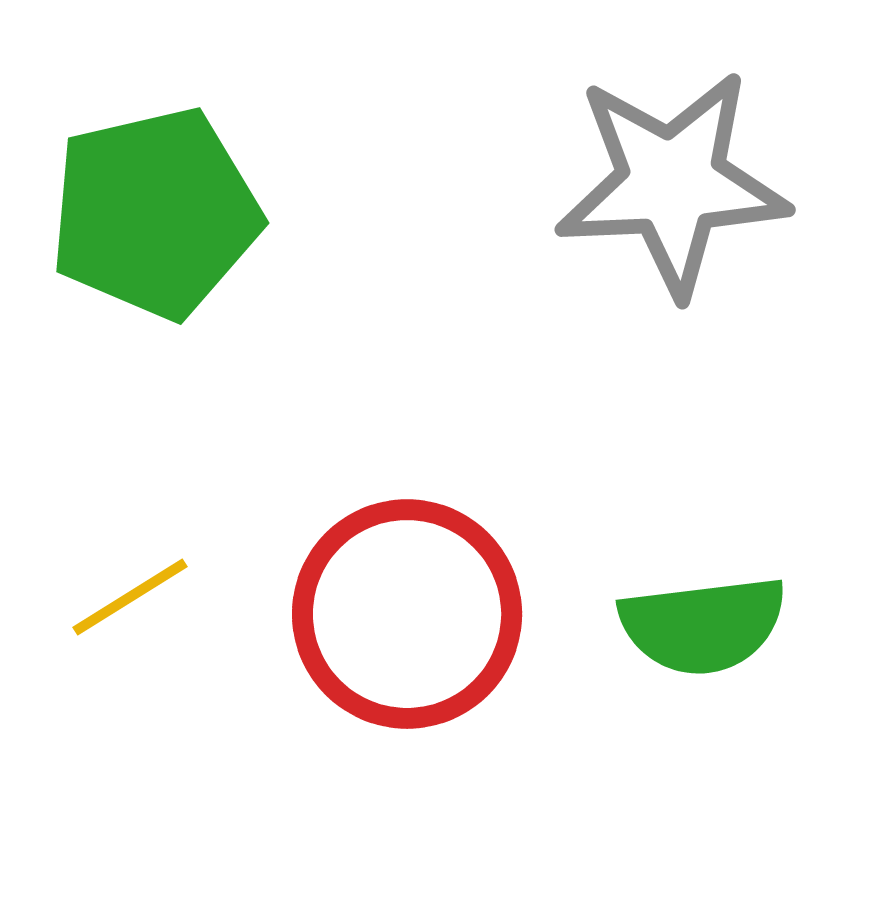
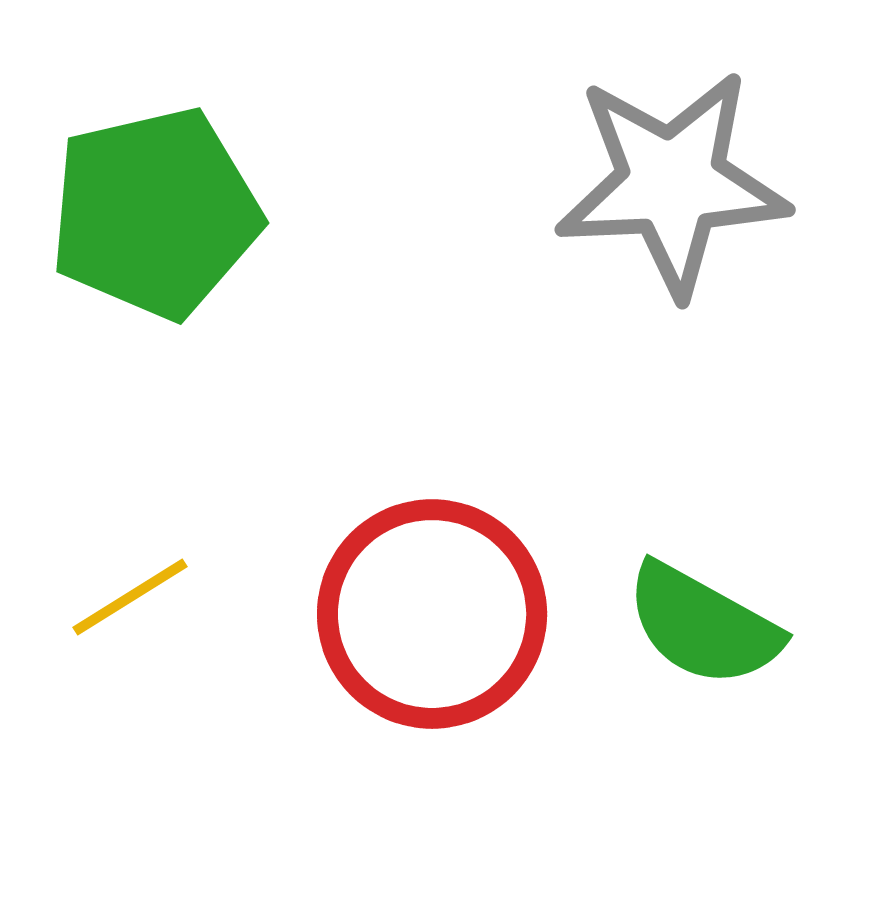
red circle: moved 25 px right
green semicircle: rotated 36 degrees clockwise
